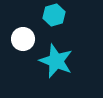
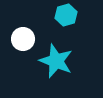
cyan hexagon: moved 12 px right
